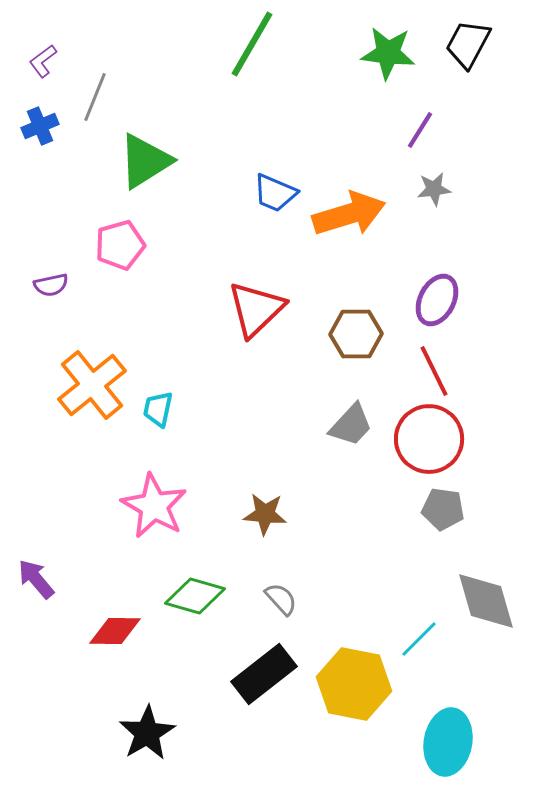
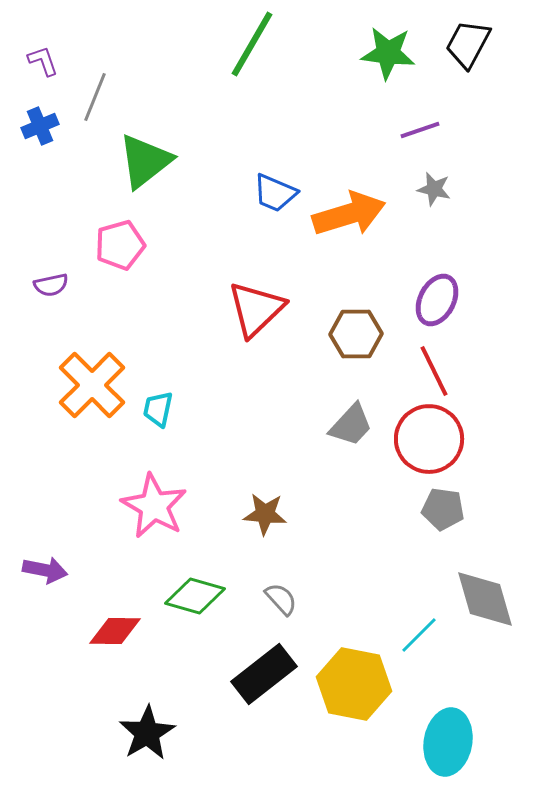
purple L-shape: rotated 108 degrees clockwise
purple line: rotated 39 degrees clockwise
green triangle: rotated 6 degrees counterclockwise
gray star: rotated 20 degrees clockwise
orange cross: rotated 6 degrees counterclockwise
purple arrow: moved 9 px right, 9 px up; rotated 141 degrees clockwise
gray diamond: moved 1 px left, 2 px up
cyan line: moved 4 px up
